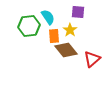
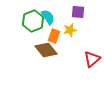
green hexagon: moved 4 px right, 5 px up; rotated 15 degrees counterclockwise
yellow star: rotated 24 degrees clockwise
orange rectangle: rotated 24 degrees clockwise
brown diamond: moved 20 px left
